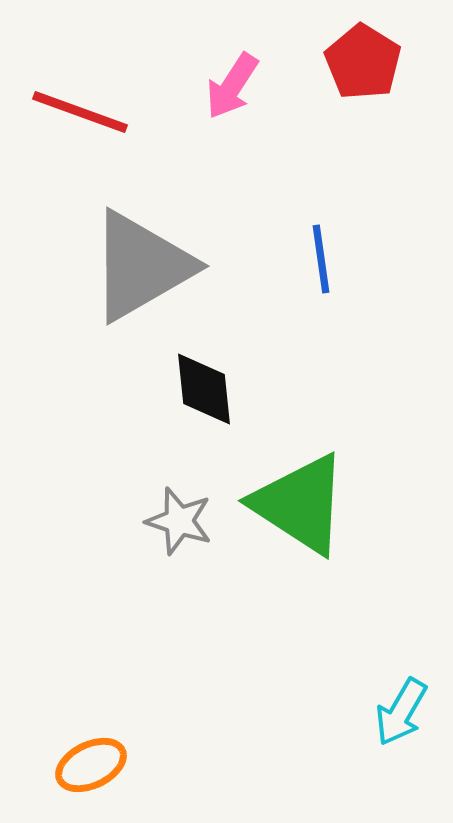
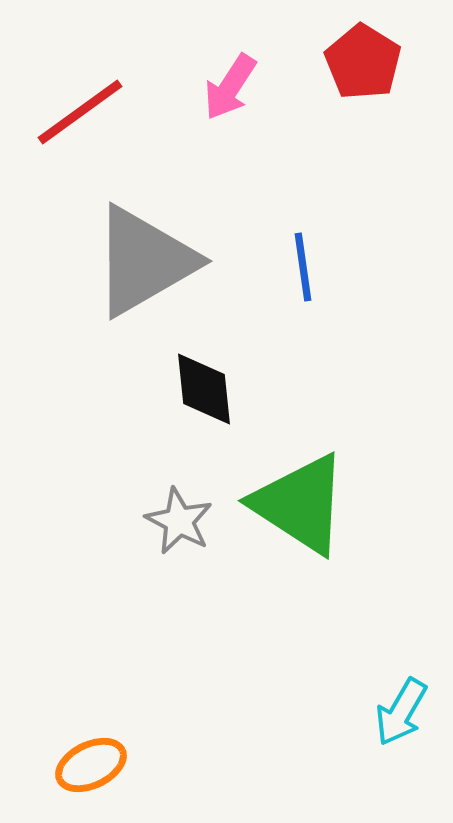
pink arrow: moved 2 px left, 1 px down
red line: rotated 56 degrees counterclockwise
blue line: moved 18 px left, 8 px down
gray triangle: moved 3 px right, 5 px up
gray star: rotated 10 degrees clockwise
